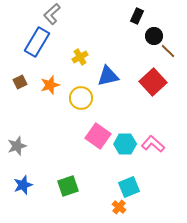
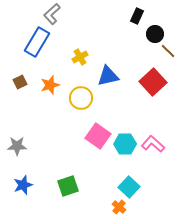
black circle: moved 1 px right, 2 px up
gray star: rotated 18 degrees clockwise
cyan square: rotated 25 degrees counterclockwise
